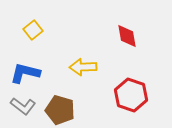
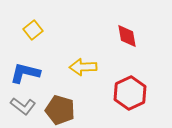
red hexagon: moved 1 px left, 2 px up; rotated 16 degrees clockwise
